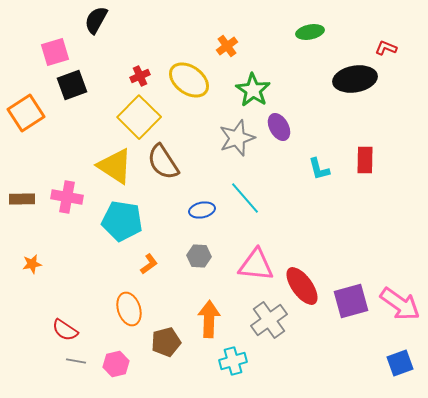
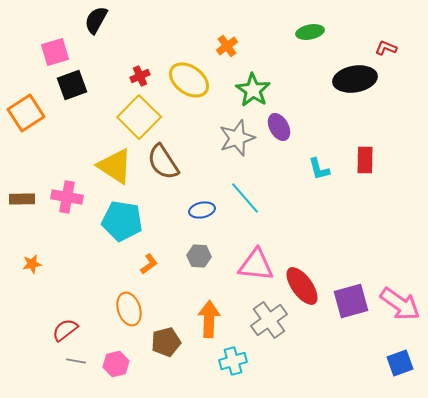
red semicircle: rotated 108 degrees clockwise
